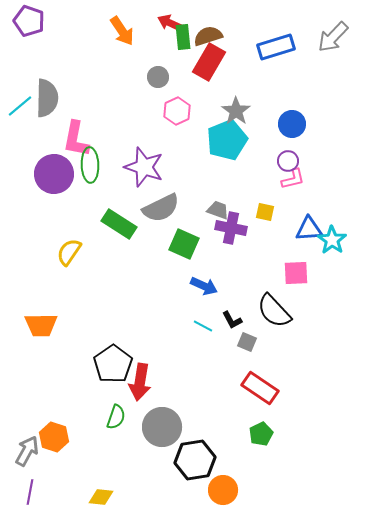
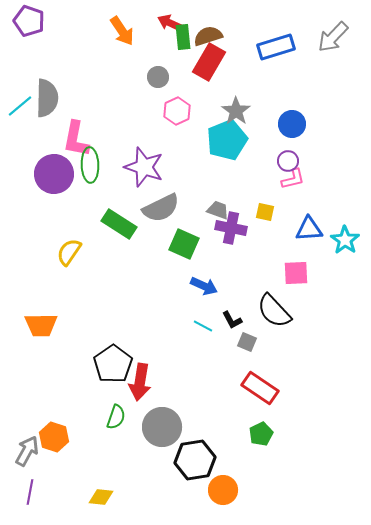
cyan star at (332, 240): moved 13 px right
